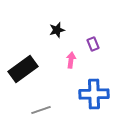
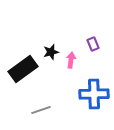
black star: moved 6 px left, 22 px down
